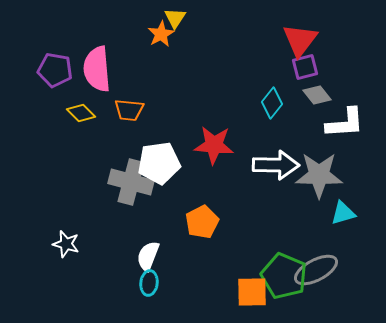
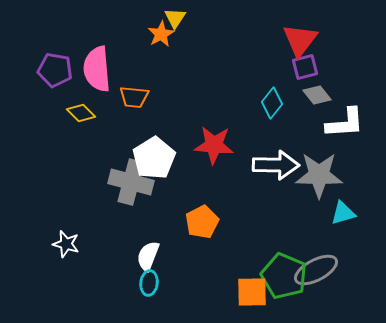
orange trapezoid: moved 5 px right, 13 px up
white pentagon: moved 5 px left, 5 px up; rotated 24 degrees counterclockwise
